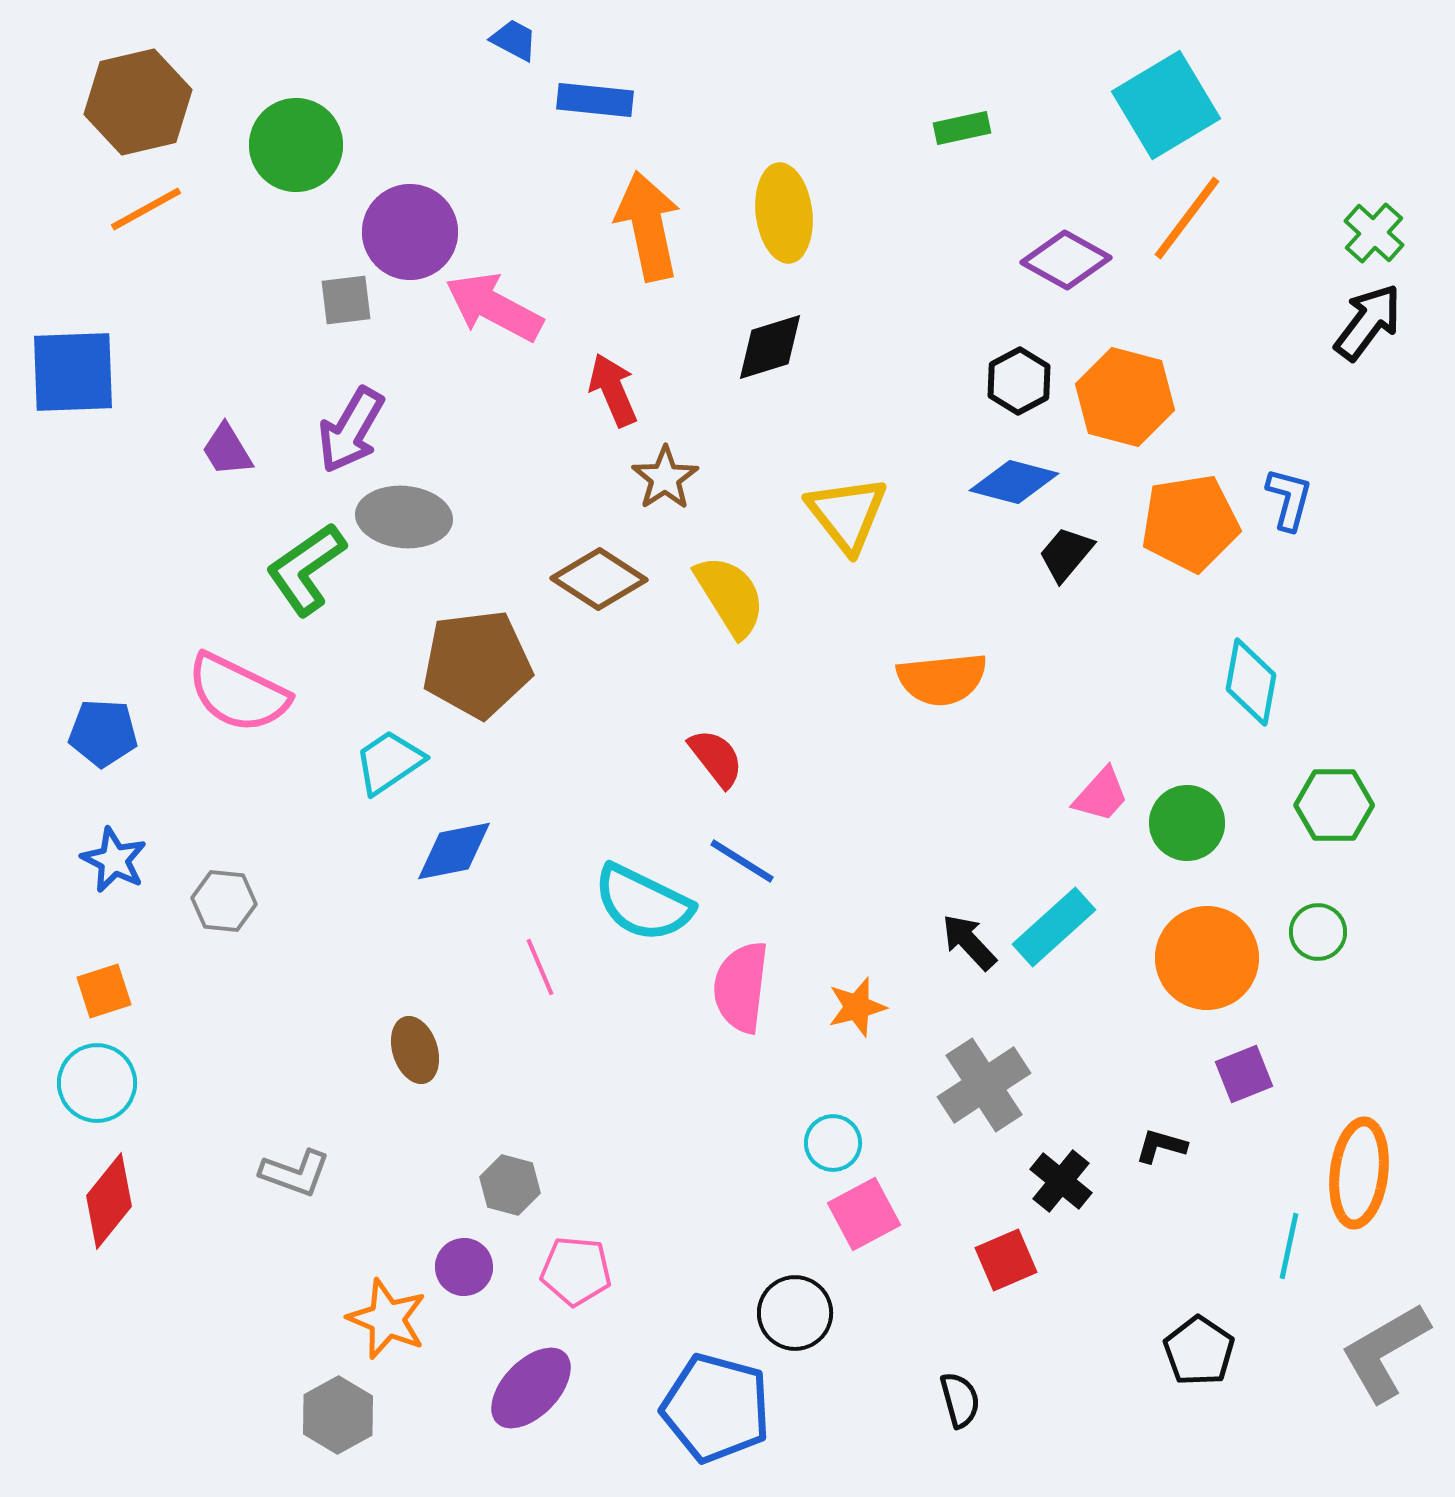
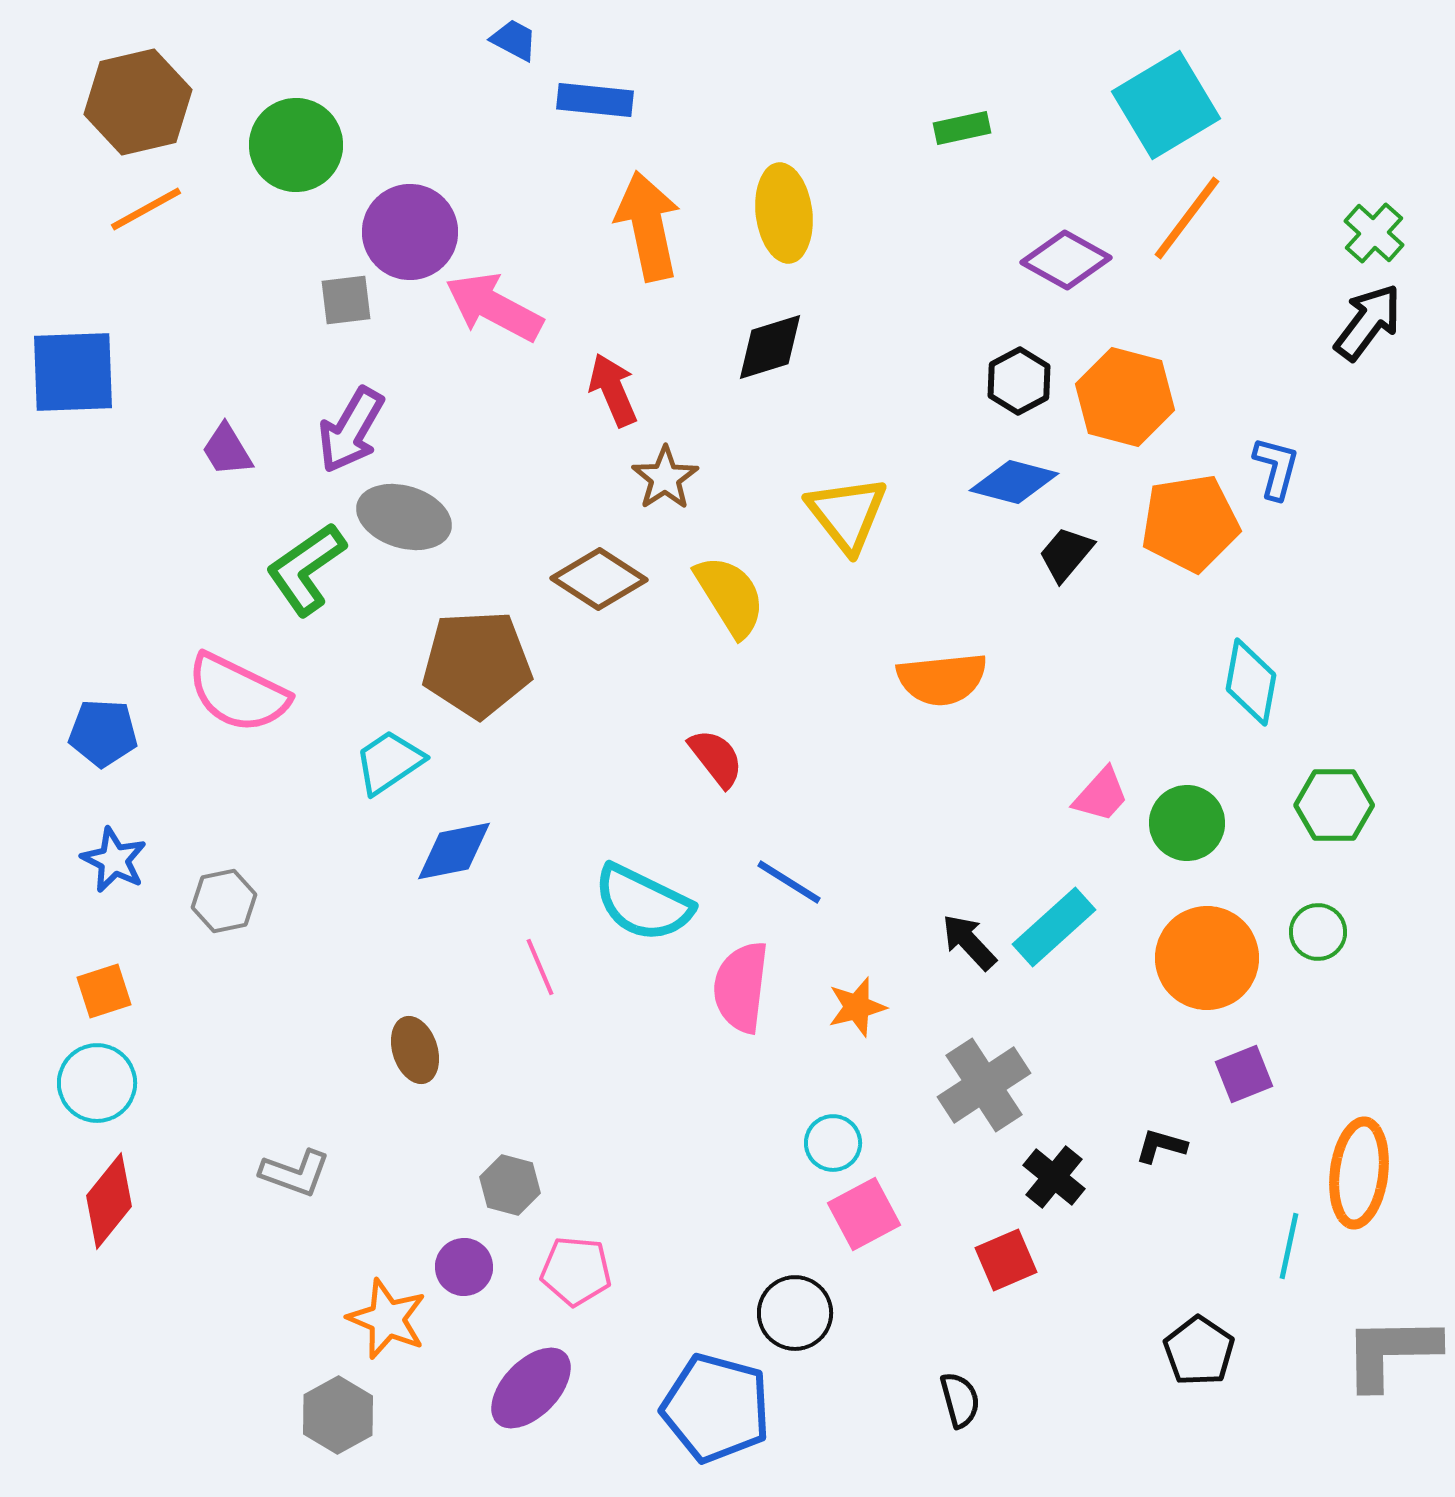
blue L-shape at (1289, 499): moved 13 px left, 31 px up
gray ellipse at (404, 517): rotated 12 degrees clockwise
brown pentagon at (477, 664): rotated 4 degrees clockwise
blue line at (742, 861): moved 47 px right, 21 px down
gray hexagon at (224, 901): rotated 18 degrees counterclockwise
black cross at (1061, 1181): moved 7 px left, 4 px up
gray L-shape at (1385, 1352): moved 6 px right; rotated 29 degrees clockwise
